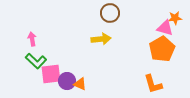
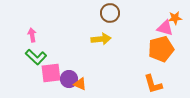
pink arrow: moved 4 px up
orange pentagon: moved 1 px left; rotated 15 degrees clockwise
green L-shape: moved 4 px up
pink square: moved 1 px up
purple circle: moved 2 px right, 2 px up
